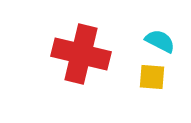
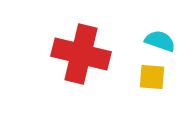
cyan semicircle: rotated 8 degrees counterclockwise
